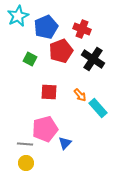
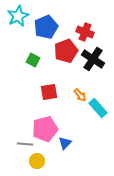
red cross: moved 3 px right, 3 px down
red pentagon: moved 5 px right
green square: moved 3 px right, 1 px down
red square: rotated 12 degrees counterclockwise
yellow circle: moved 11 px right, 2 px up
